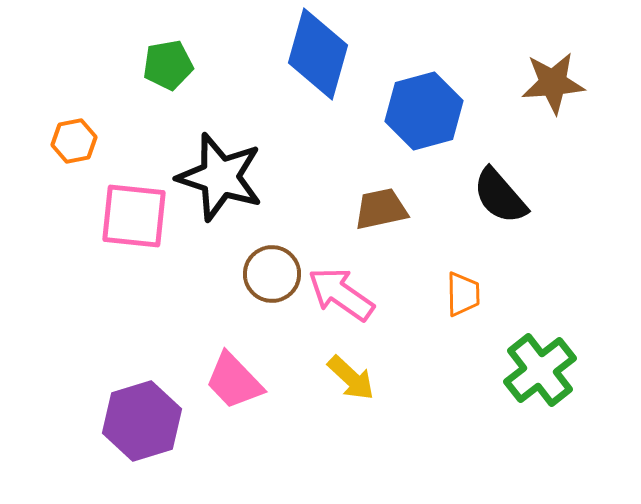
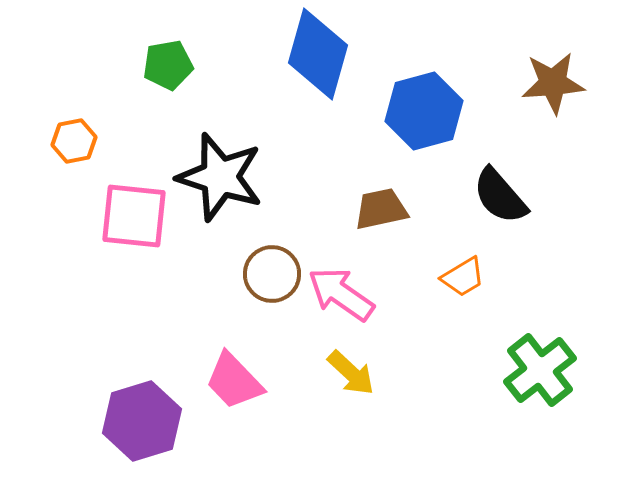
orange trapezoid: moved 17 px up; rotated 60 degrees clockwise
yellow arrow: moved 5 px up
